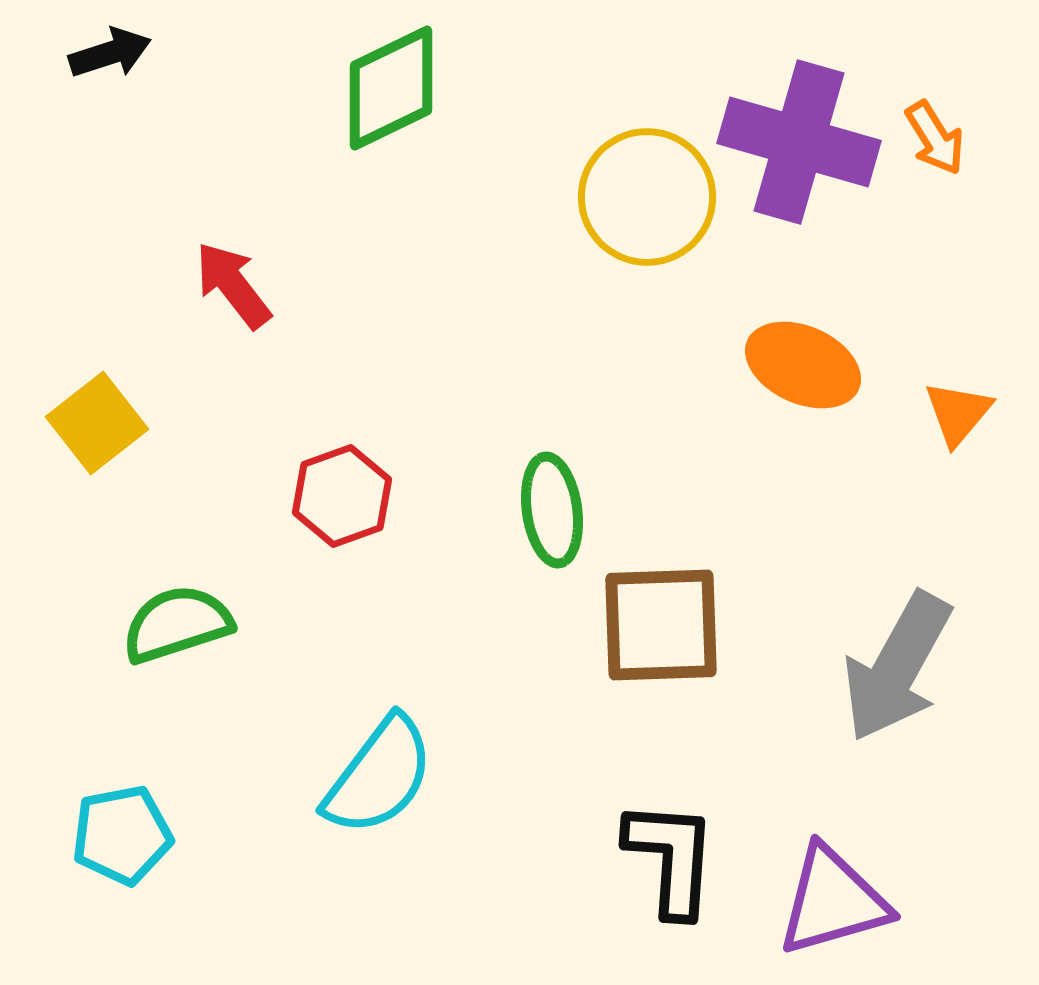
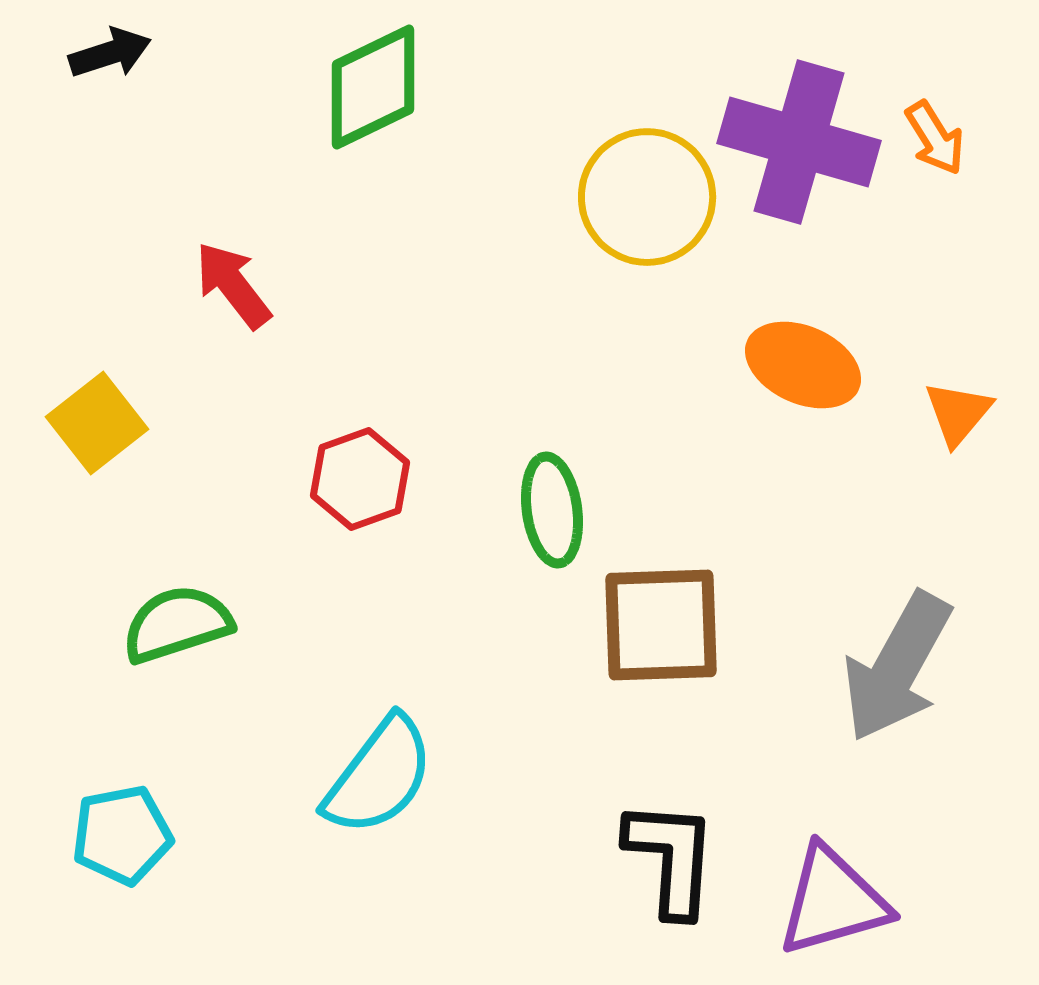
green diamond: moved 18 px left, 1 px up
red hexagon: moved 18 px right, 17 px up
